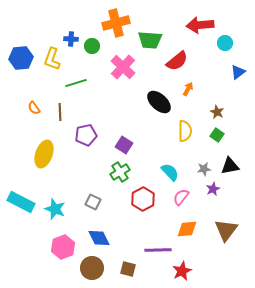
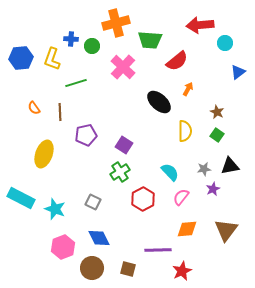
cyan rectangle: moved 4 px up
